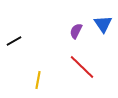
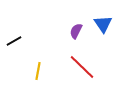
yellow line: moved 9 px up
